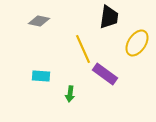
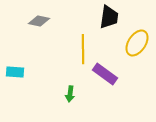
yellow line: rotated 24 degrees clockwise
cyan rectangle: moved 26 px left, 4 px up
